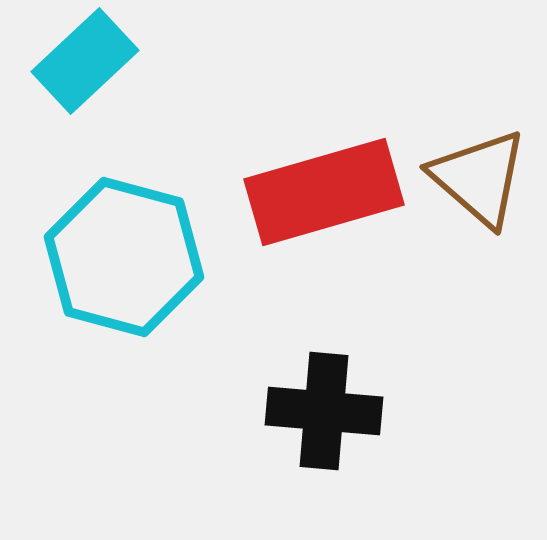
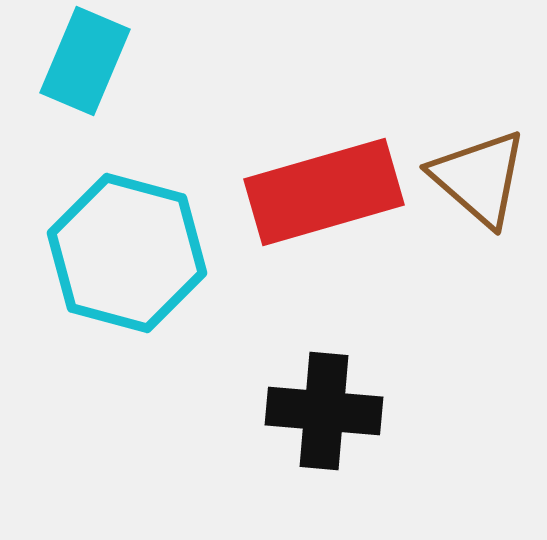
cyan rectangle: rotated 24 degrees counterclockwise
cyan hexagon: moved 3 px right, 4 px up
